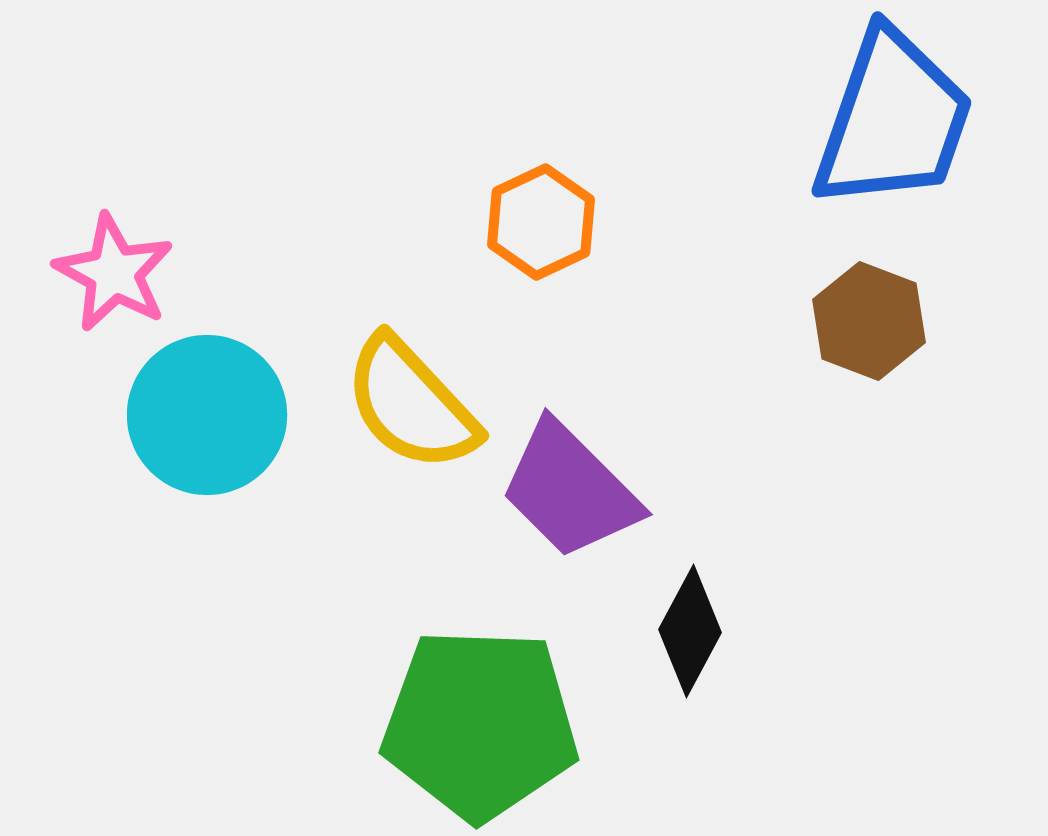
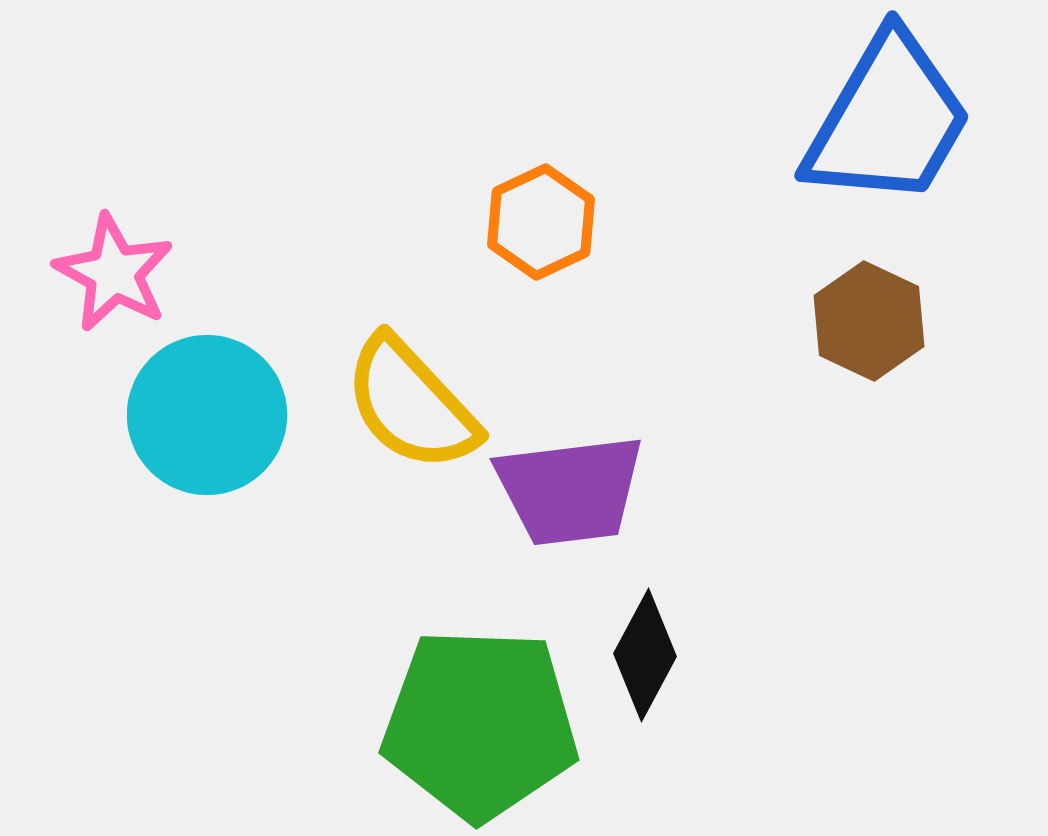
blue trapezoid: moved 5 px left; rotated 11 degrees clockwise
brown hexagon: rotated 4 degrees clockwise
purple trapezoid: rotated 52 degrees counterclockwise
black diamond: moved 45 px left, 24 px down
